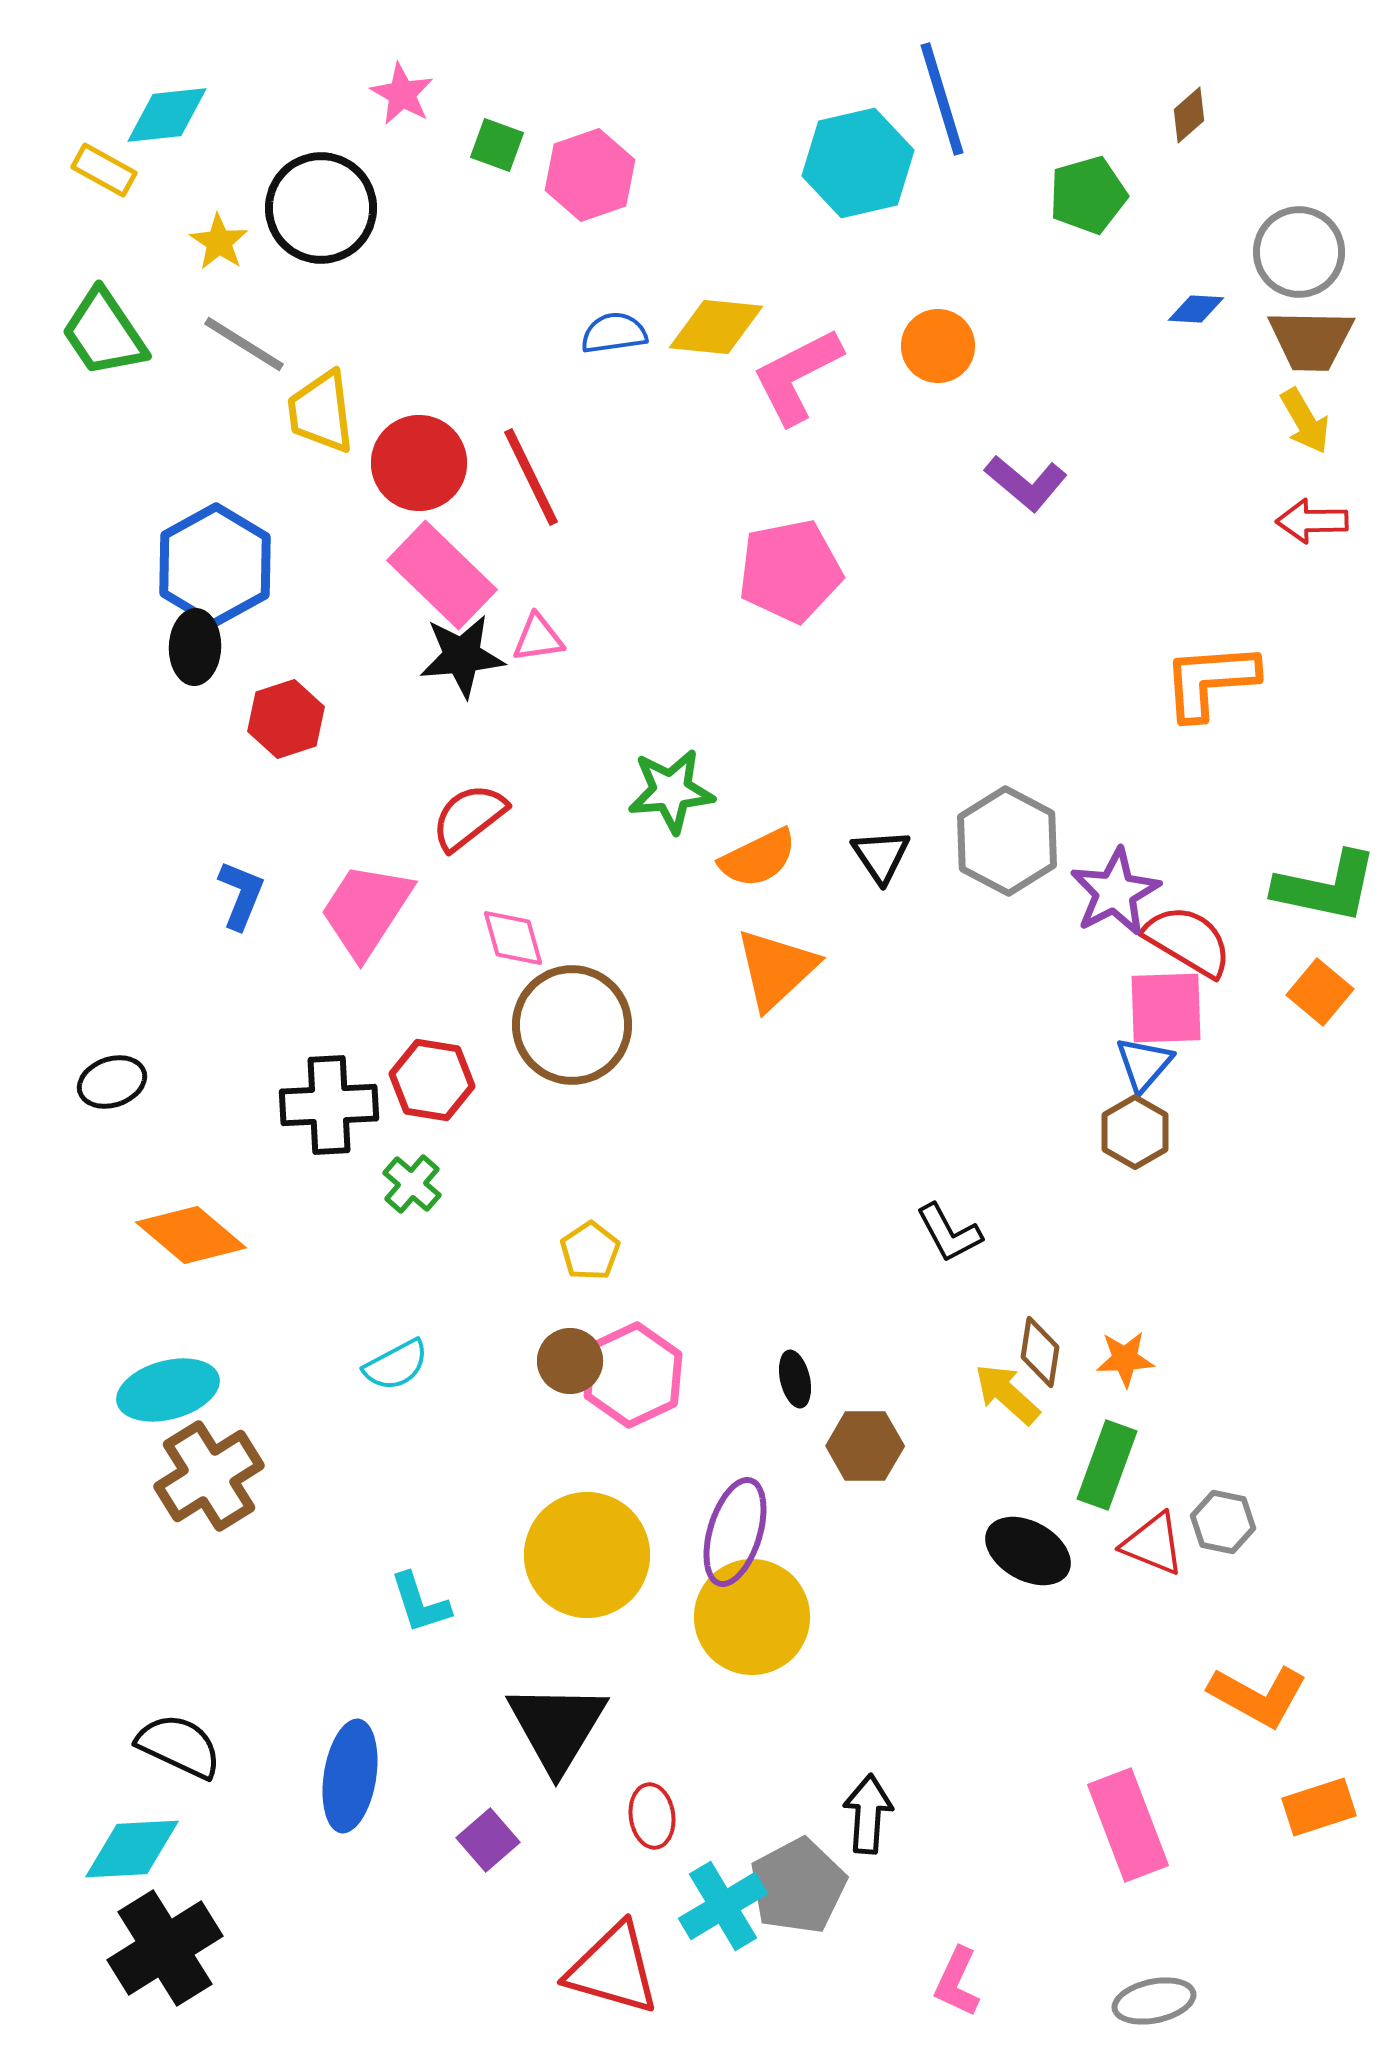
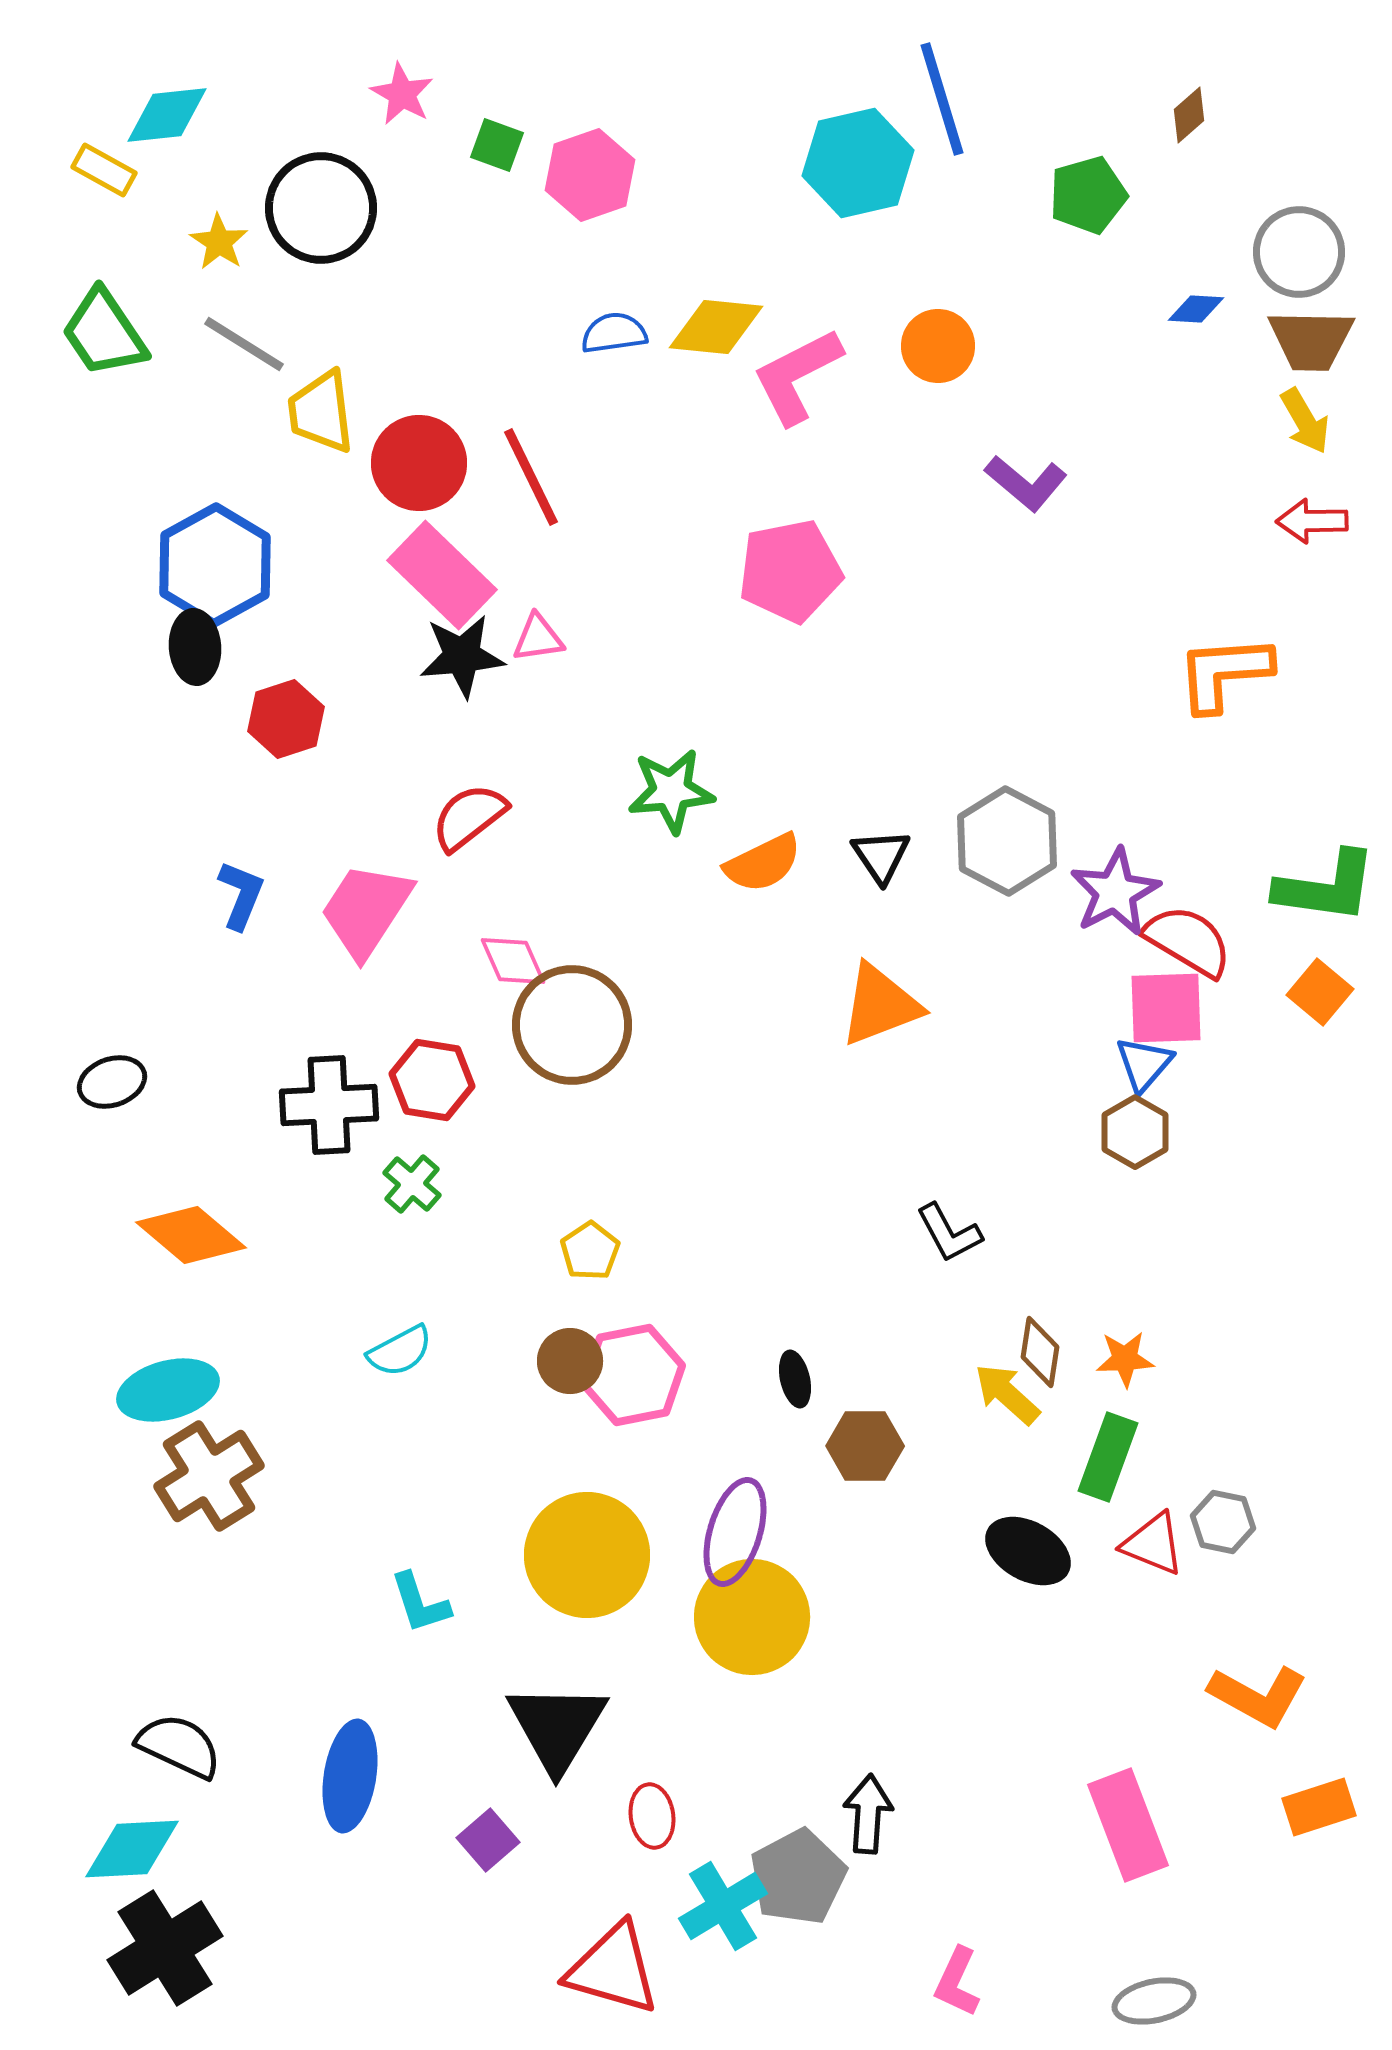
black ellipse at (195, 647): rotated 6 degrees counterclockwise
orange L-shape at (1210, 681): moved 14 px right, 8 px up
orange semicircle at (758, 858): moved 5 px right, 5 px down
green L-shape at (1326, 887): rotated 4 degrees counterclockwise
pink diamond at (513, 938): moved 23 px down; rotated 8 degrees counterclockwise
orange triangle at (776, 969): moved 104 px right, 36 px down; rotated 22 degrees clockwise
cyan semicircle at (396, 1365): moved 4 px right, 14 px up
pink hexagon at (633, 1375): rotated 14 degrees clockwise
green rectangle at (1107, 1465): moved 1 px right, 8 px up
gray pentagon at (798, 1886): moved 9 px up
